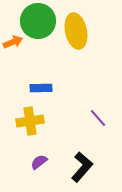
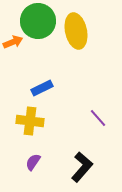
blue rectangle: moved 1 px right; rotated 25 degrees counterclockwise
yellow cross: rotated 16 degrees clockwise
purple semicircle: moved 6 px left; rotated 18 degrees counterclockwise
